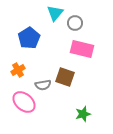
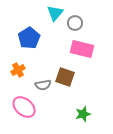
pink ellipse: moved 5 px down
